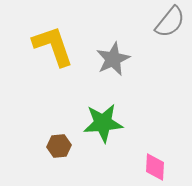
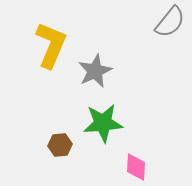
yellow L-shape: moved 2 px left, 1 px up; rotated 42 degrees clockwise
gray star: moved 18 px left, 12 px down
brown hexagon: moved 1 px right, 1 px up
pink diamond: moved 19 px left
